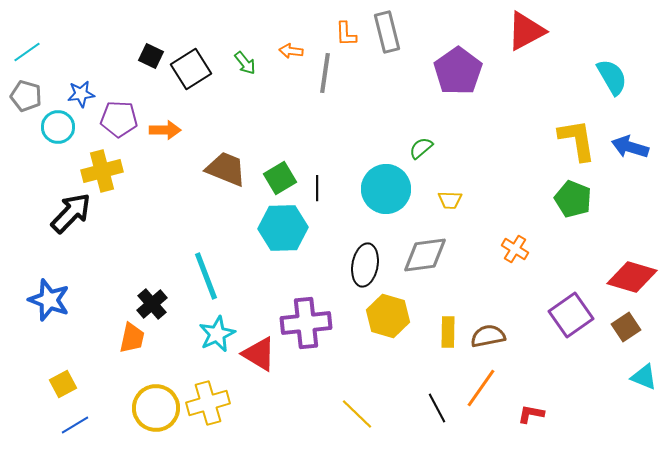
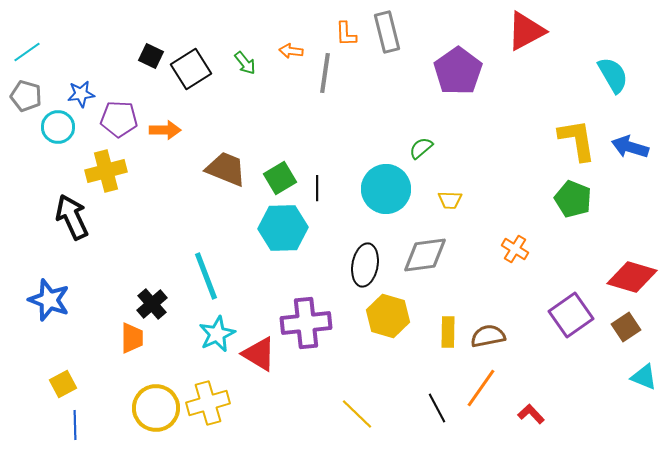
cyan semicircle at (612, 77): moved 1 px right, 2 px up
yellow cross at (102, 171): moved 4 px right
black arrow at (71, 213): moved 1 px right, 4 px down; rotated 69 degrees counterclockwise
orange trapezoid at (132, 338): rotated 12 degrees counterclockwise
red L-shape at (531, 414): rotated 36 degrees clockwise
blue line at (75, 425): rotated 60 degrees counterclockwise
